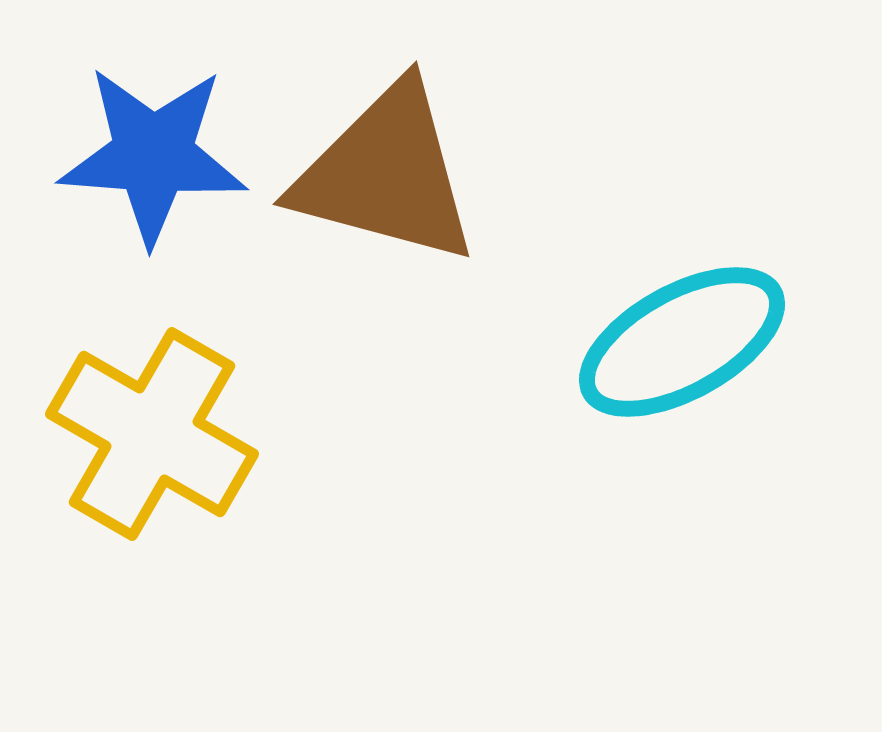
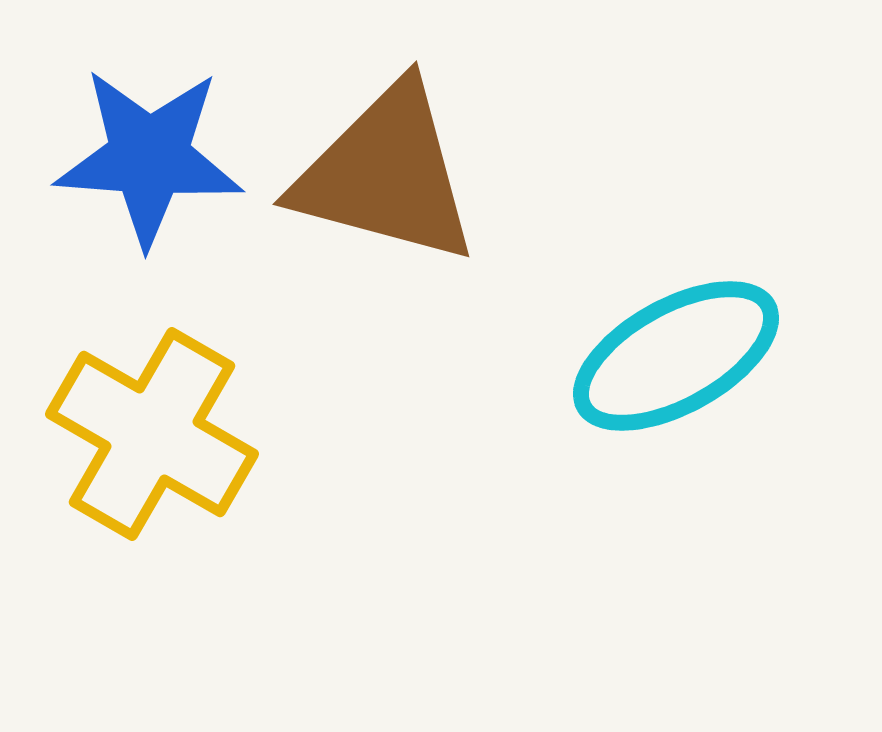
blue star: moved 4 px left, 2 px down
cyan ellipse: moved 6 px left, 14 px down
